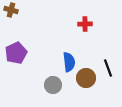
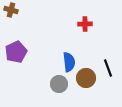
purple pentagon: moved 1 px up
gray circle: moved 6 px right, 1 px up
